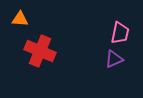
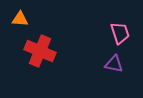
pink trapezoid: rotated 30 degrees counterclockwise
purple triangle: moved 5 px down; rotated 36 degrees clockwise
